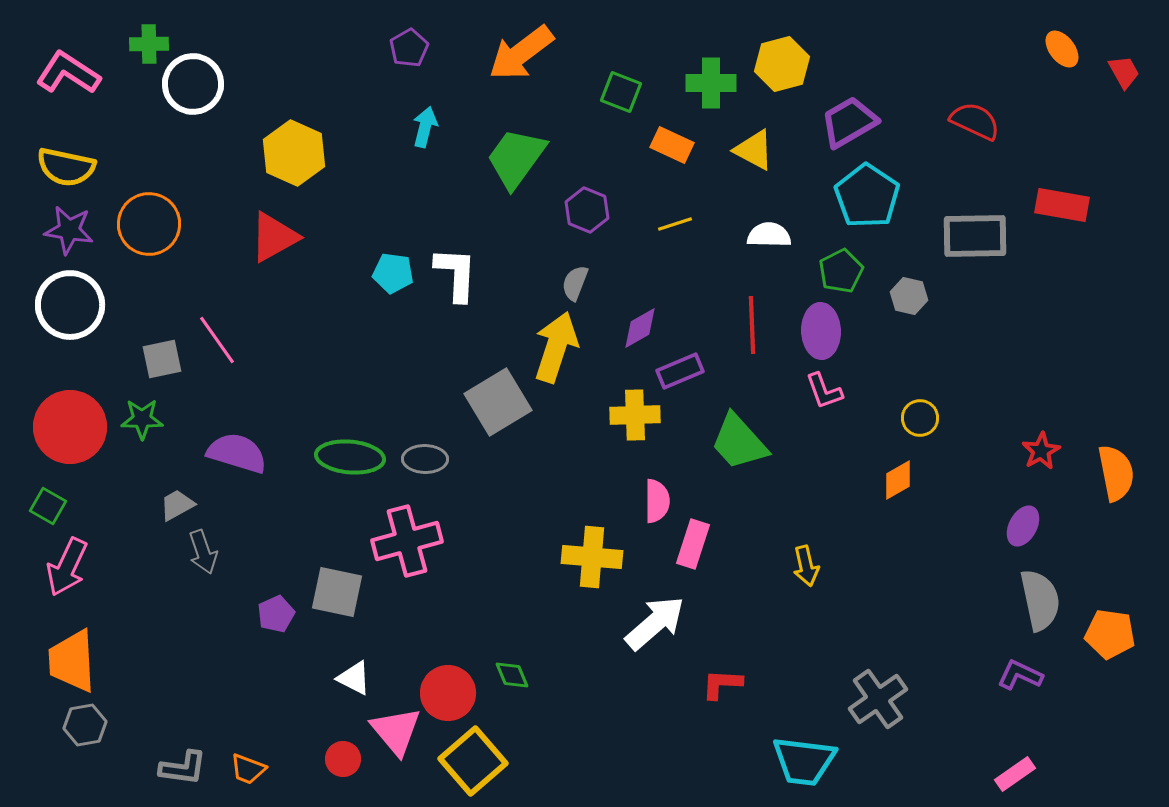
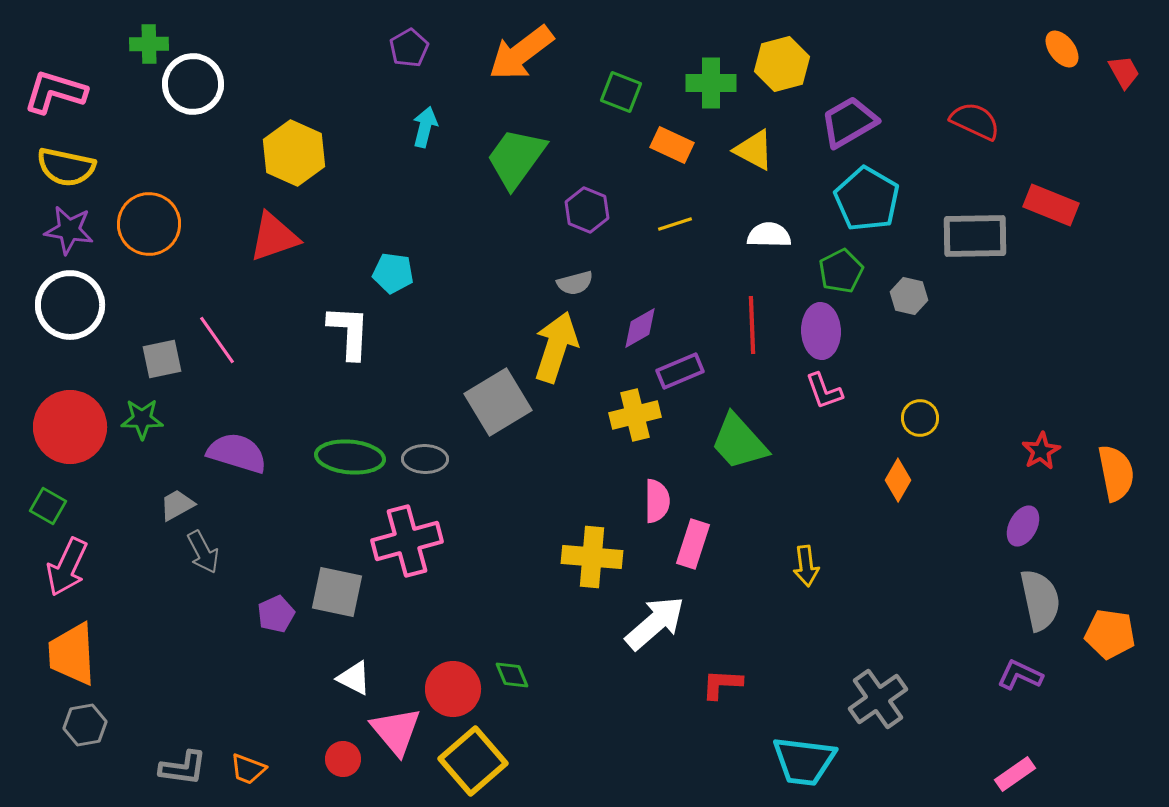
pink L-shape at (68, 73): moved 13 px left, 19 px down; rotated 16 degrees counterclockwise
cyan pentagon at (867, 196): moved 3 px down; rotated 4 degrees counterclockwise
red rectangle at (1062, 205): moved 11 px left; rotated 12 degrees clockwise
red triangle at (274, 237): rotated 10 degrees clockwise
white L-shape at (456, 274): moved 107 px left, 58 px down
gray semicircle at (575, 283): rotated 126 degrees counterclockwise
yellow cross at (635, 415): rotated 12 degrees counterclockwise
orange diamond at (898, 480): rotated 30 degrees counterclockwise
gray arrow at (203, 552): rotated 9 degrees counterclockwise
yellow arrow at (806, 566): rotated 6 degrees clockwise
orange trapezoid at (72, 661): moved 7 px up
red circle at (448, 693): moved 5 px right, 4 px up
